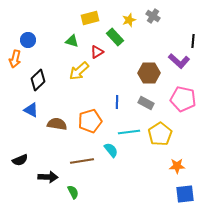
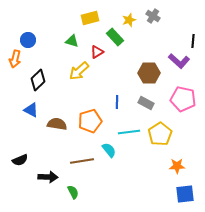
cyan semicircle: moved 2 px left
